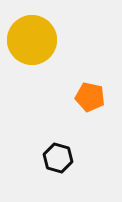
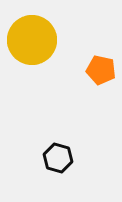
orange pentagon: moved 11 px right, 27 px up
